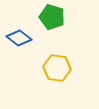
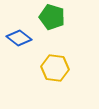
yellow hexagon: moved 2 px left
